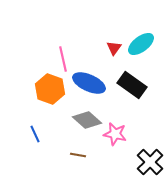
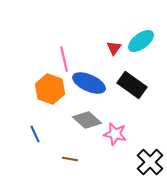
cyan ellipse: moved 3 px up
pink line: moved 1 px right
brown line: moved 8 px left, 4 px down
